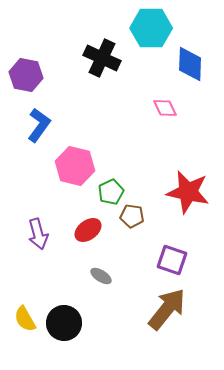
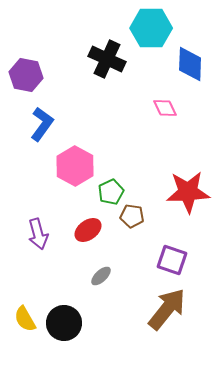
black cross: moved 5 px right, 1 px down
blue L-shape: moved 3 px right, 1 px up
pink hexagon: rotated 15 degrees clockwise
red star: rotated 15 degrees counterclockwise
gray ellipse: rotated 75 degrees counterclockwise
